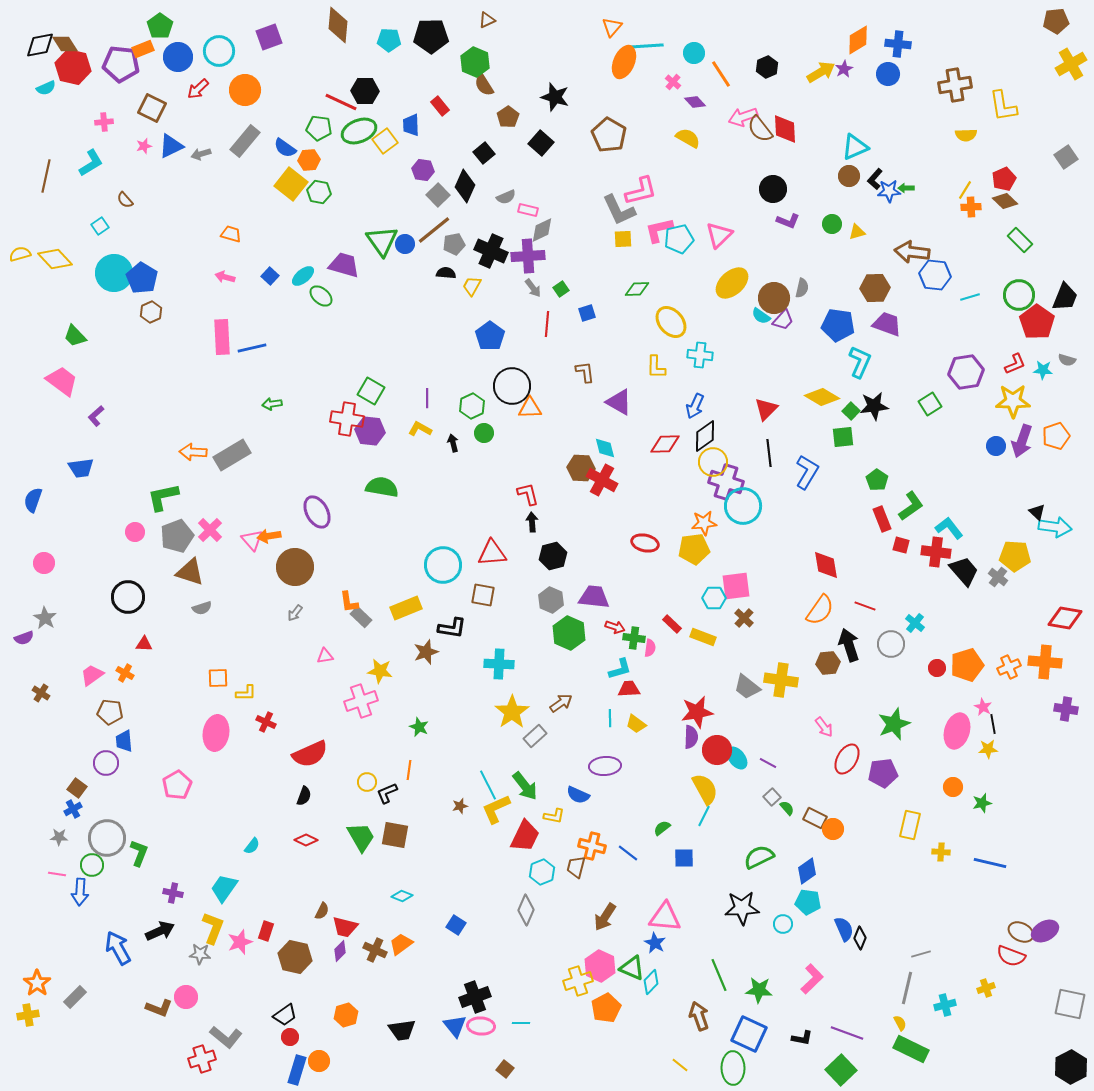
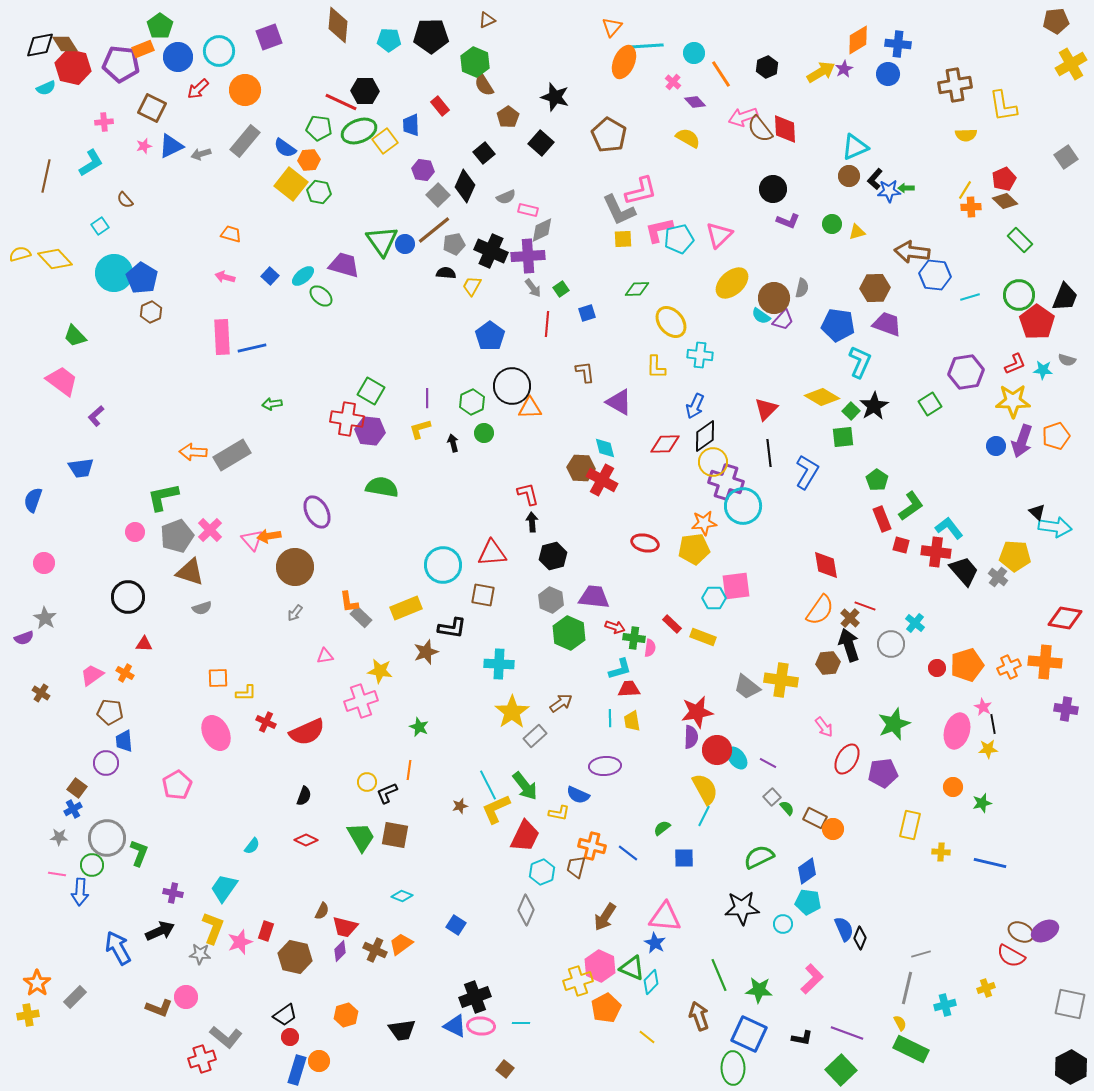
green hexagon at (472, 406): moved 4 px up
black star at (874, 406): rotated 24 degrees counterclockwise
yellow L-shape at (420, 429): rotated 45 degrees counterclockwise
brown cross at (744, 618): moved 106 px right
yellow trapezoid at (636, 724): moved 4 px left, 3 px up; rotated 45 degrees clockwise
pink ellipse at (216, 733): rotated 36 degrees counterclockwise
red semicircle at (310, 754): moved 3 px left, 22 px up
yellow L-shape at (554, 816): moved 5 px right, 3 px up
red semicircle at (1011, 956): rotated 8 degrees clockwise
blue triangle at (455, 1026): rotated 25 degrees counterclockwise
yellow line at (680, 1065): moved 33 px left, 28 px up
